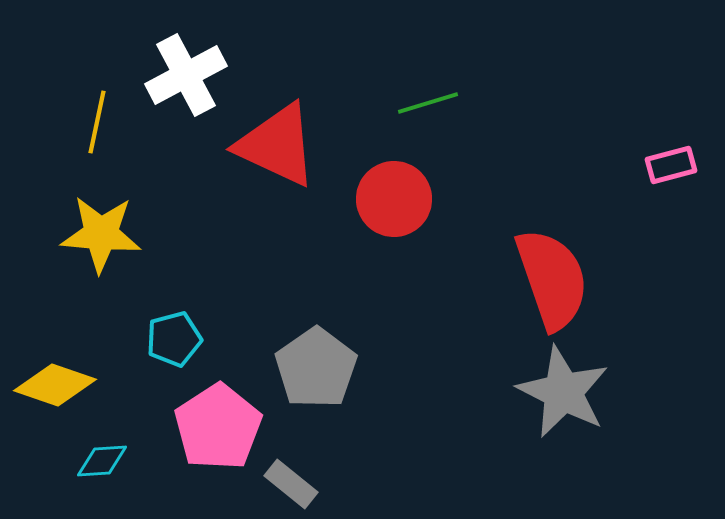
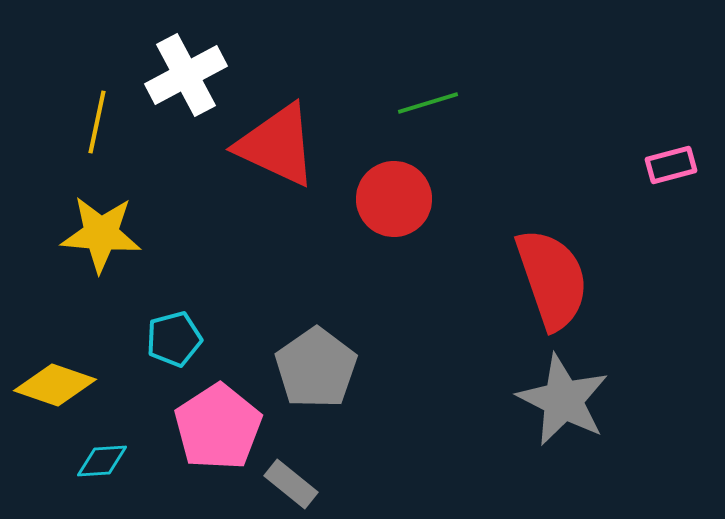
gray star: moved 8 px down
